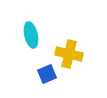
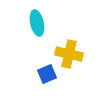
cyan ellipse: moved 6 px right, 12 px up
